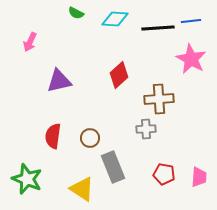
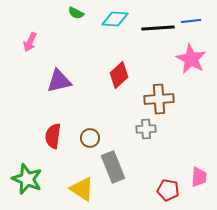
red pentagon: moved 4 px right, 16 px down
